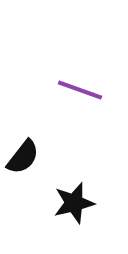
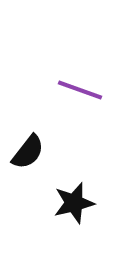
black semicircle: moved 5 px right, 5 px up
